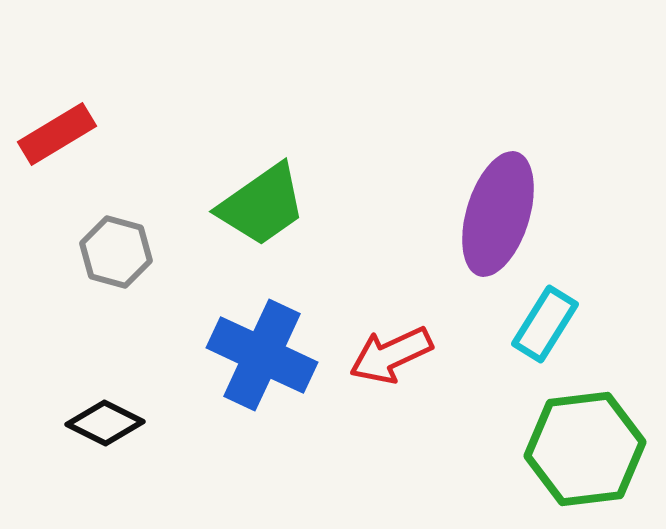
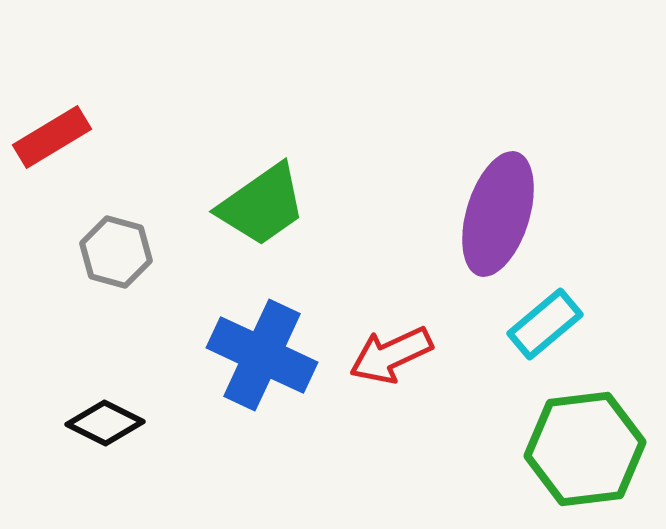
red rectangle: moved 5 px left, 3 px down
cyan rectangle: rotated 18 degrees clockwise
